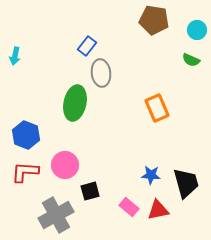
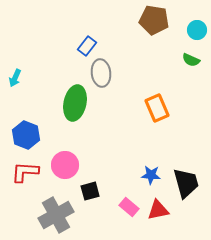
cyan arrow: moved 22 px down; rotated 12 degrees clockwise
